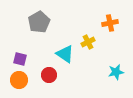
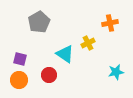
yellow cross: moved 1 px down
